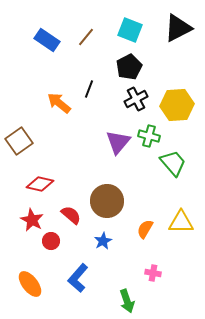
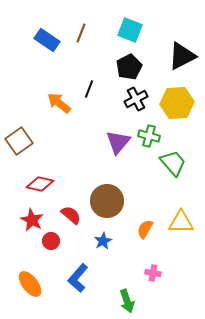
black triangle: moved 4 px right, 28 px down
brown line: moved 5 px left, 4 px up; rotated 18 degrees counterclockwise
yellow hexagon: moved 2 px up
